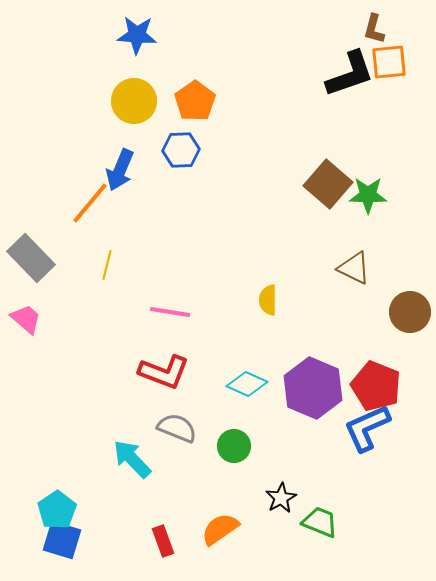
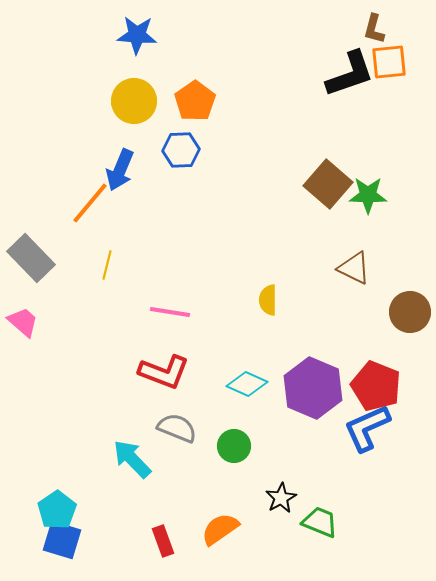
pink trapezoid: moved 3 px left, 3 px down
